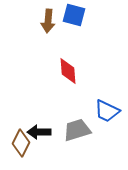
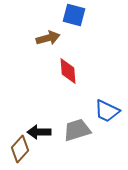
brown arrow: moved 17 px down; rotated 110 degrees counterclockwise
brown diamond: moved 1 px left, 6 px down; rotated 16 degrees clockwise
